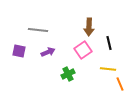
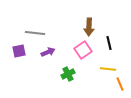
gray line: moved 3 px left, 3 px down
purple square: rotated 24 degrees counterclockwise
